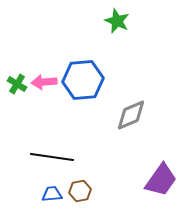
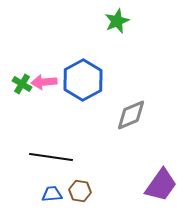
green star: rotated 25 degrees clockwise
blue hexagon: rotated 24 degrees counterclockwise
green cross: moved 5 px right
black line: moved 1 px left
purple trapezoid: moved 5 px down
brown hexagon: rotated 20 degrees clockwise
